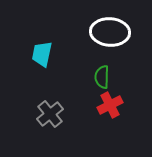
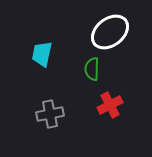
white ellipse: rotated 42 degrees counterclockwise
green semicircle: moved 10 px left, 8 px up
gray cross: rotated 28 degrees clockwise
